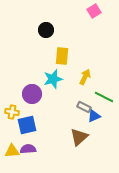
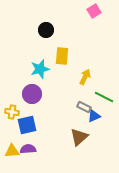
cyan star: moved 13 px left, 10 px up
